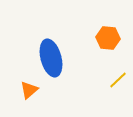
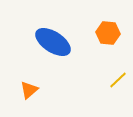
orange hexagon: moved 5 px up
blue ellipse: moved 2 px right, 16 px up; rotated 42 degrees counterclockwise
